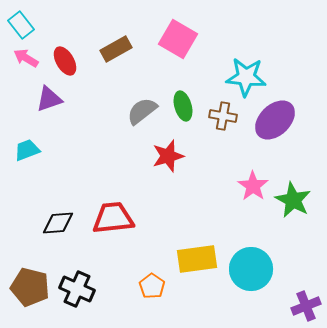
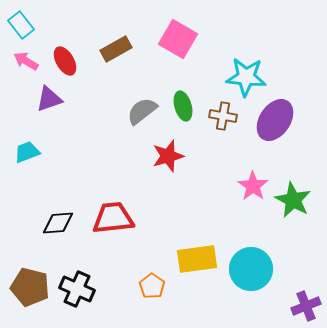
pink arrow: moved 3 px down
purple ellipse: rotated 12 degrees counterclockwise
cyan trapezoid: moved 2 px down
